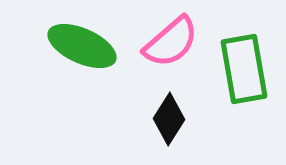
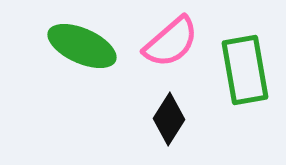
green rectangle: moved 1 px right, 1 px down
